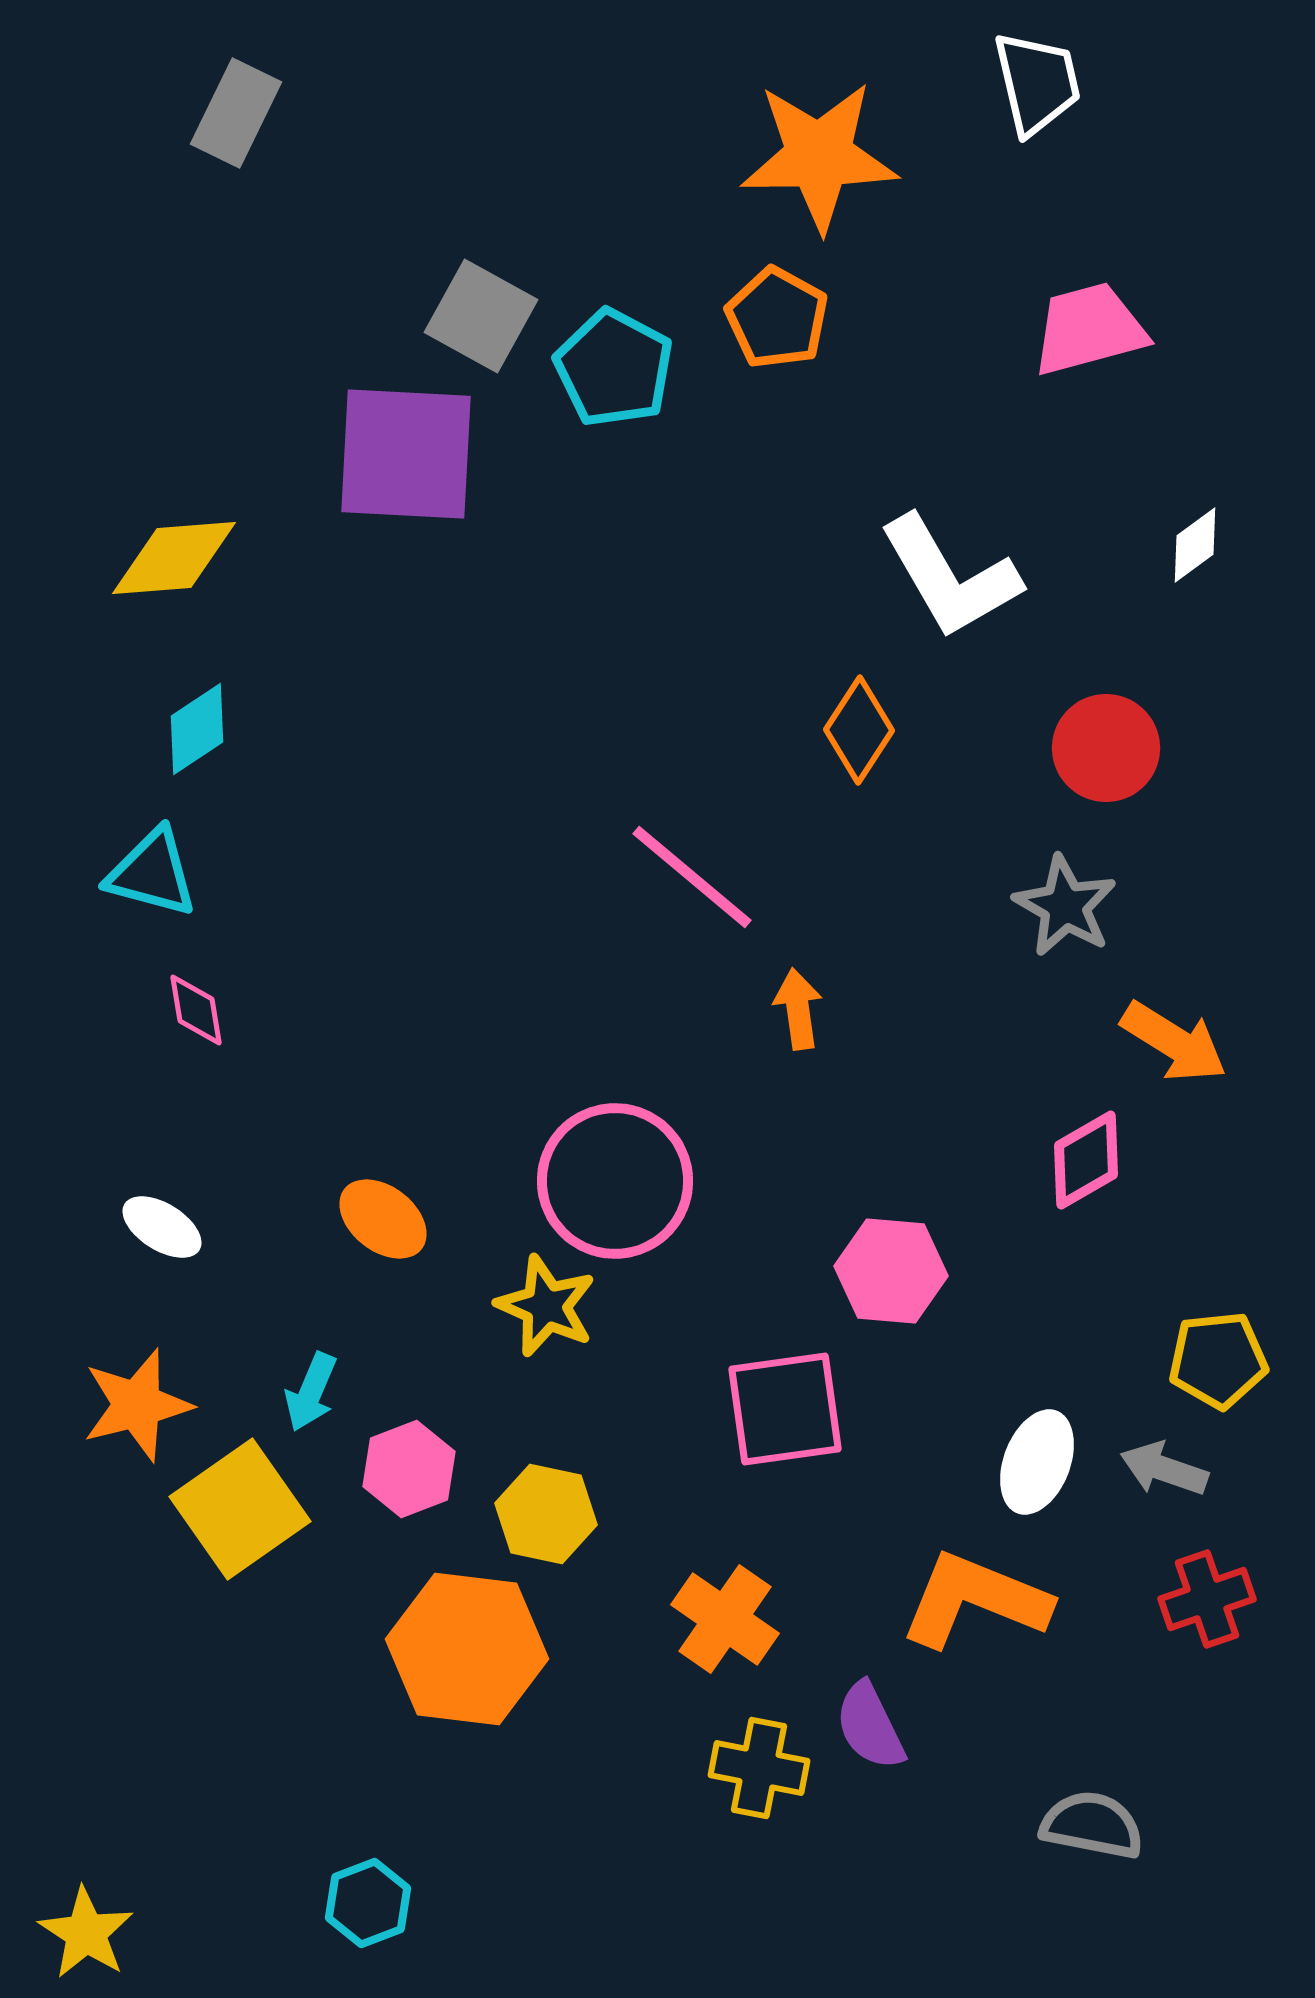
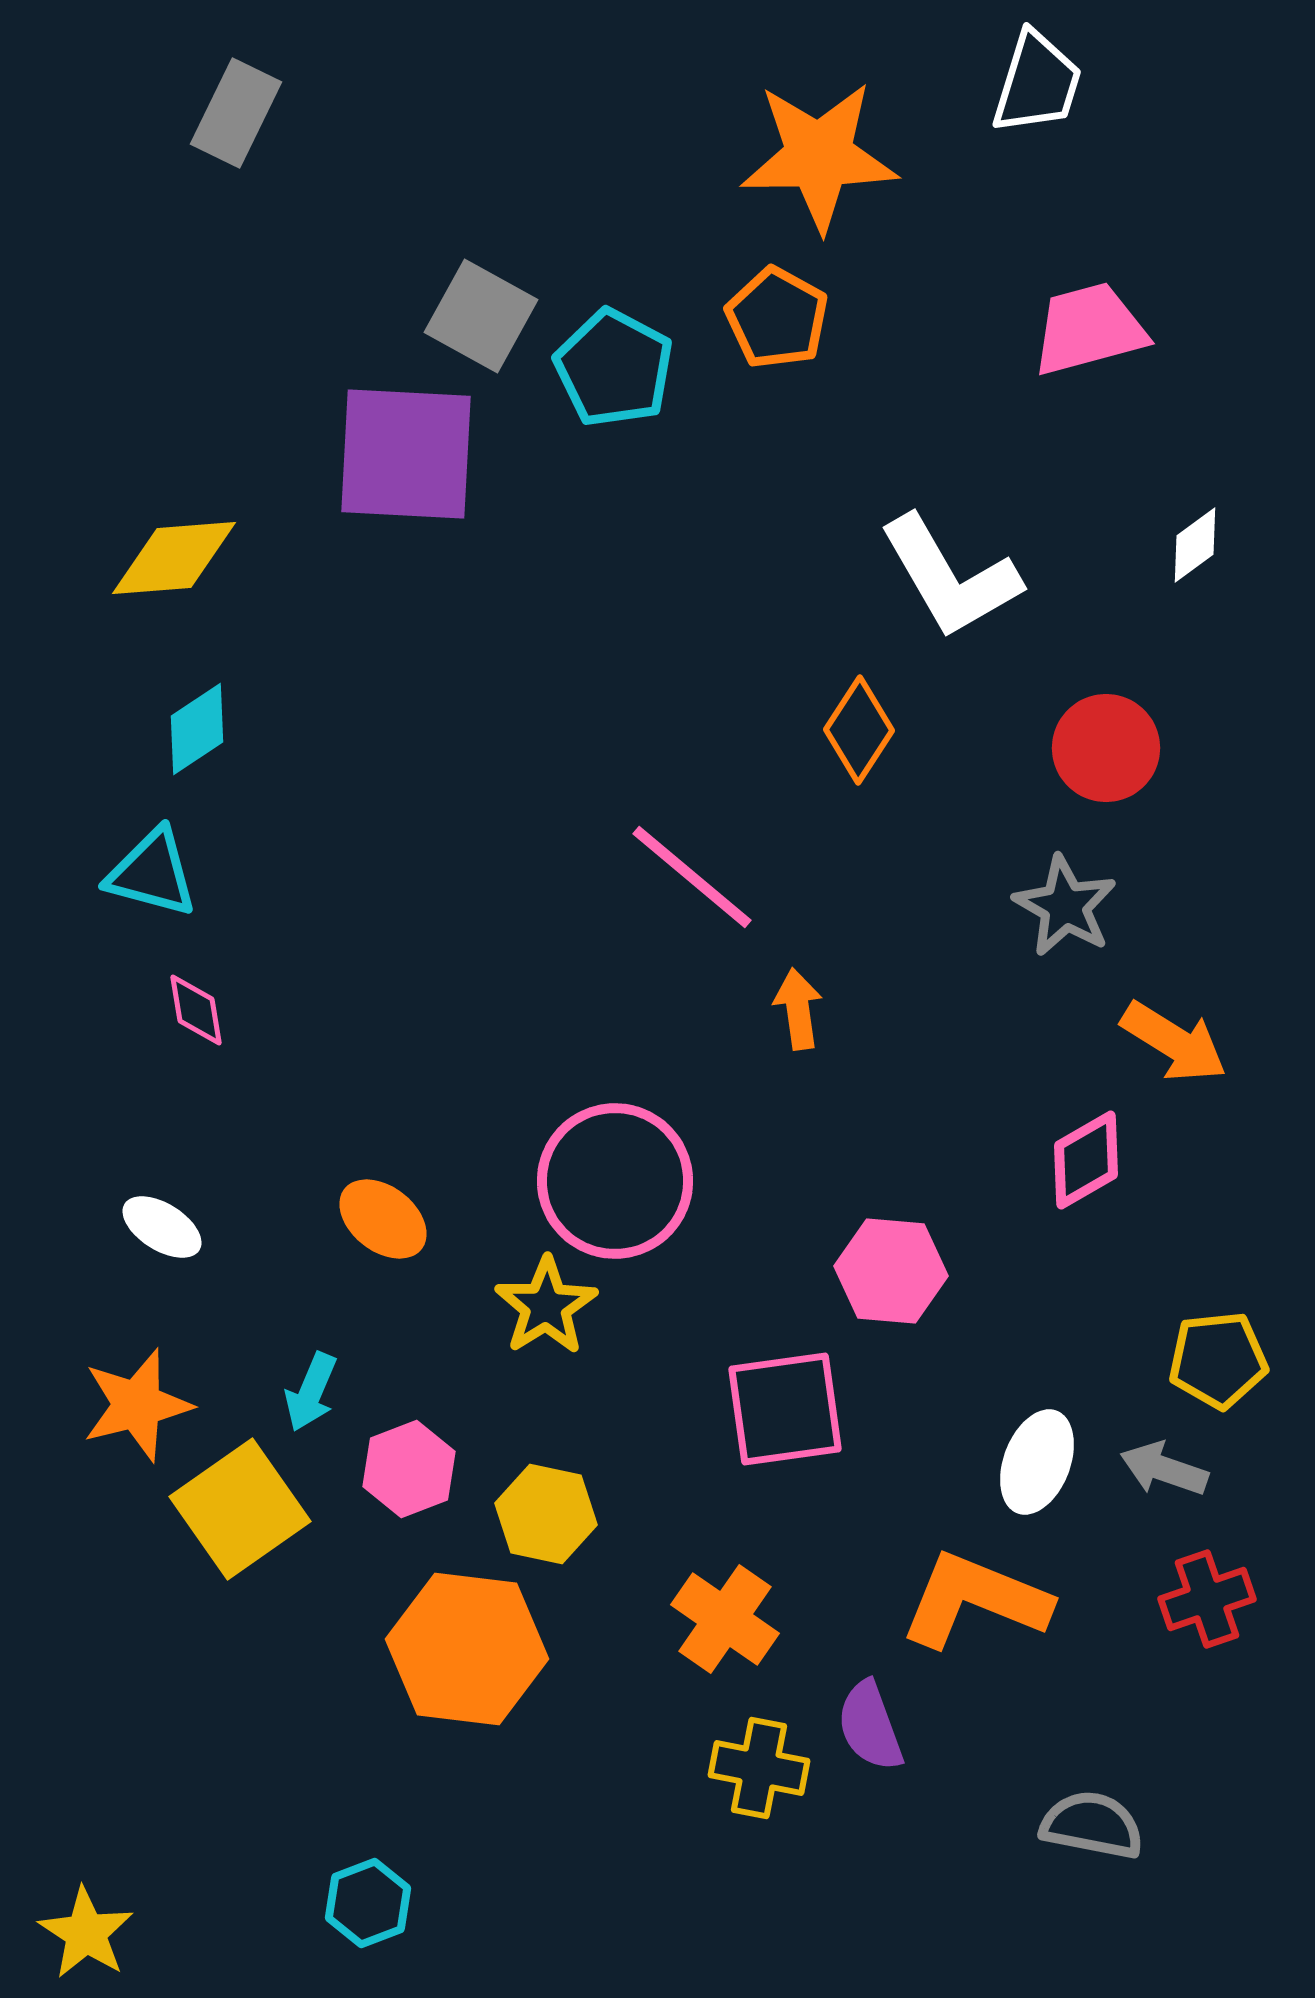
white trapezoid at (1037, 83): rotated 30 degrees clockwise
yellow star at (546, 1306): rotated 16 degrees clockwise
purple semicircle at (870, 1726): rotated 6 degrees clockwise
